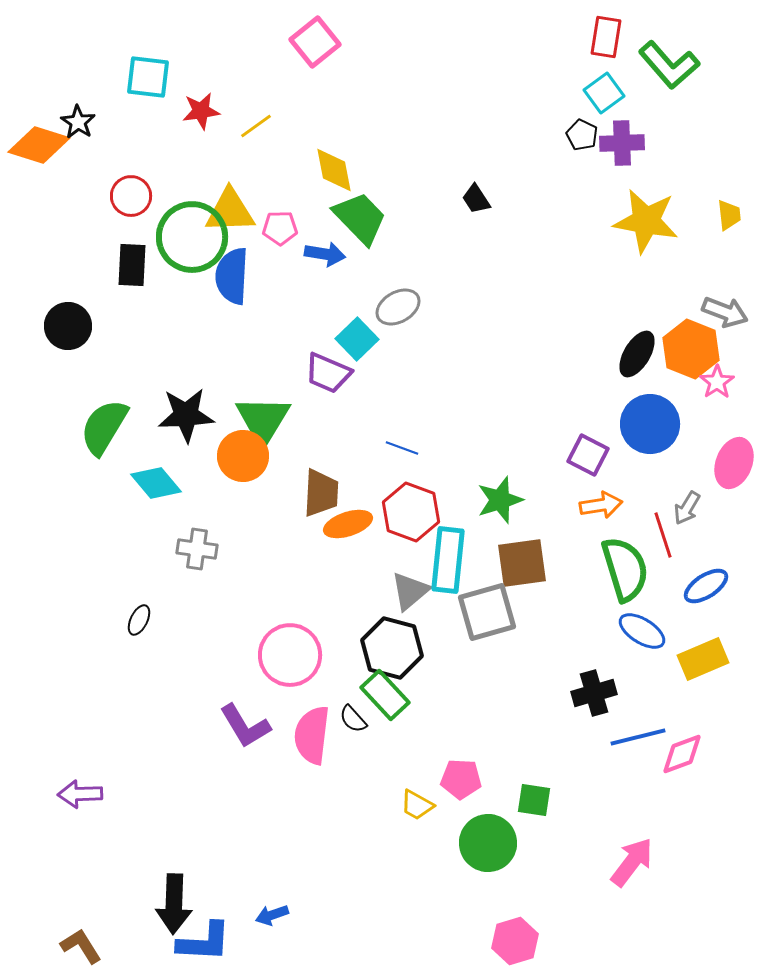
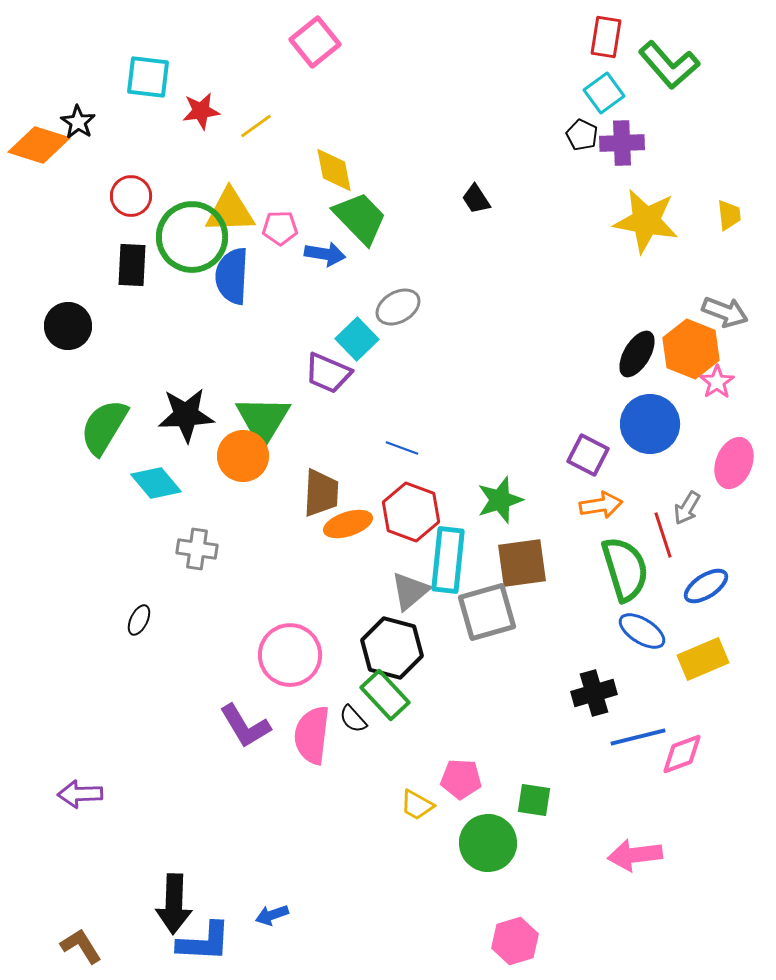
pink arrow at (632, 862): moved 3 px right, 7 px up; rotated 134 degrees counterclockwise
